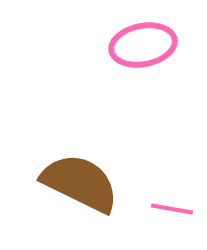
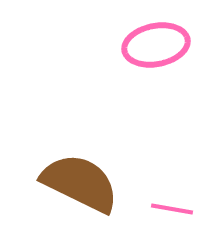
pink ellipse: moved 13 px right
